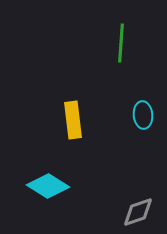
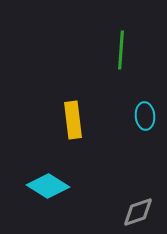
green line: moved 7 px down
cyan ellipse: moved 2 px right, 1 px down
